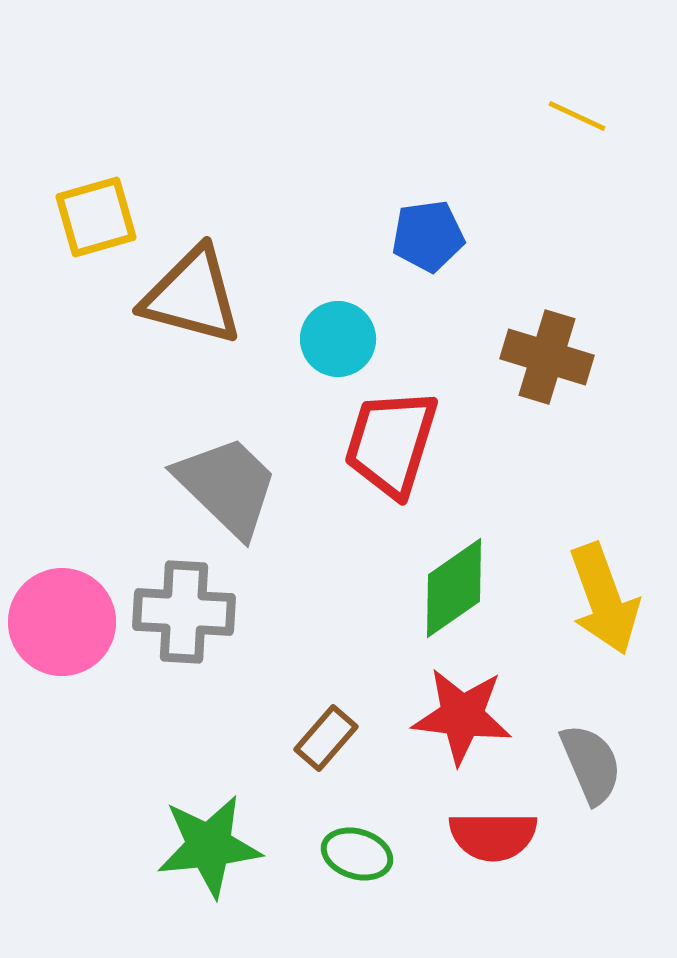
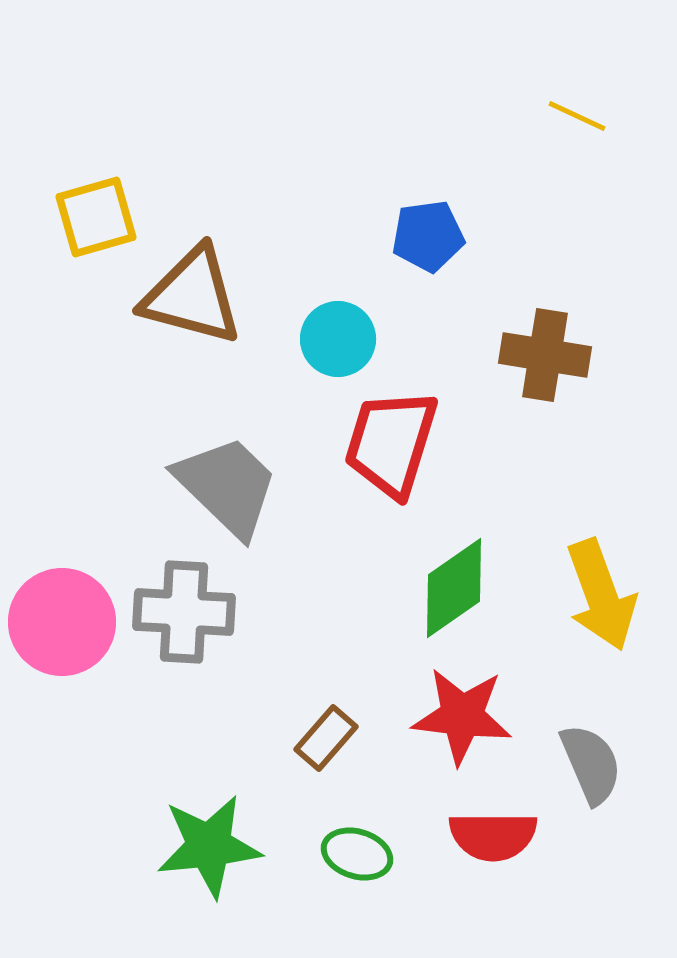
brown cross: moved 2 px left, 2 px up; rotated 8 degrees counterclockwise
yellow arrow: moved 3 px left, 4 px up
